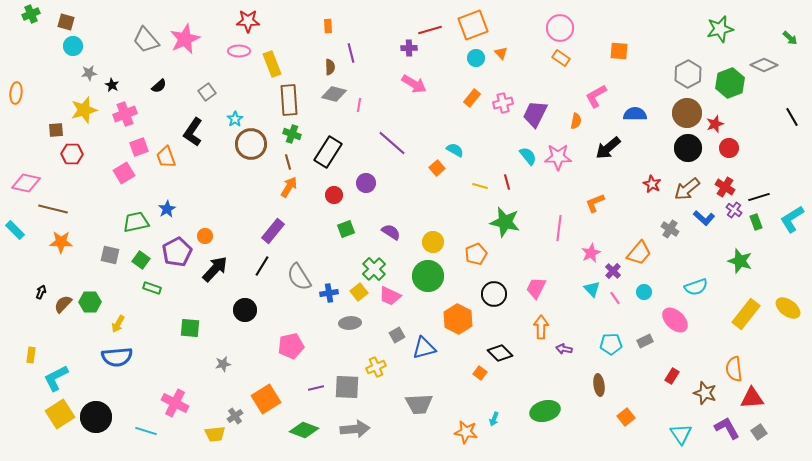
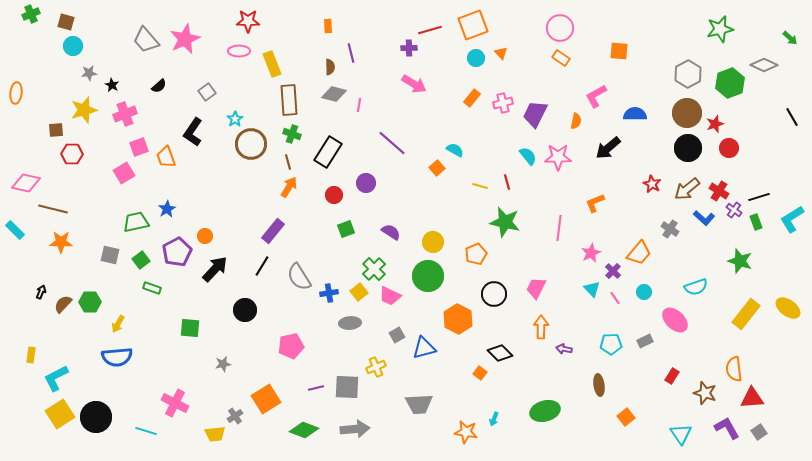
red cross at (725, 187): moved 6 px left, 4 px down
green square at (141, 260): rotated 18 degrees clockwise
